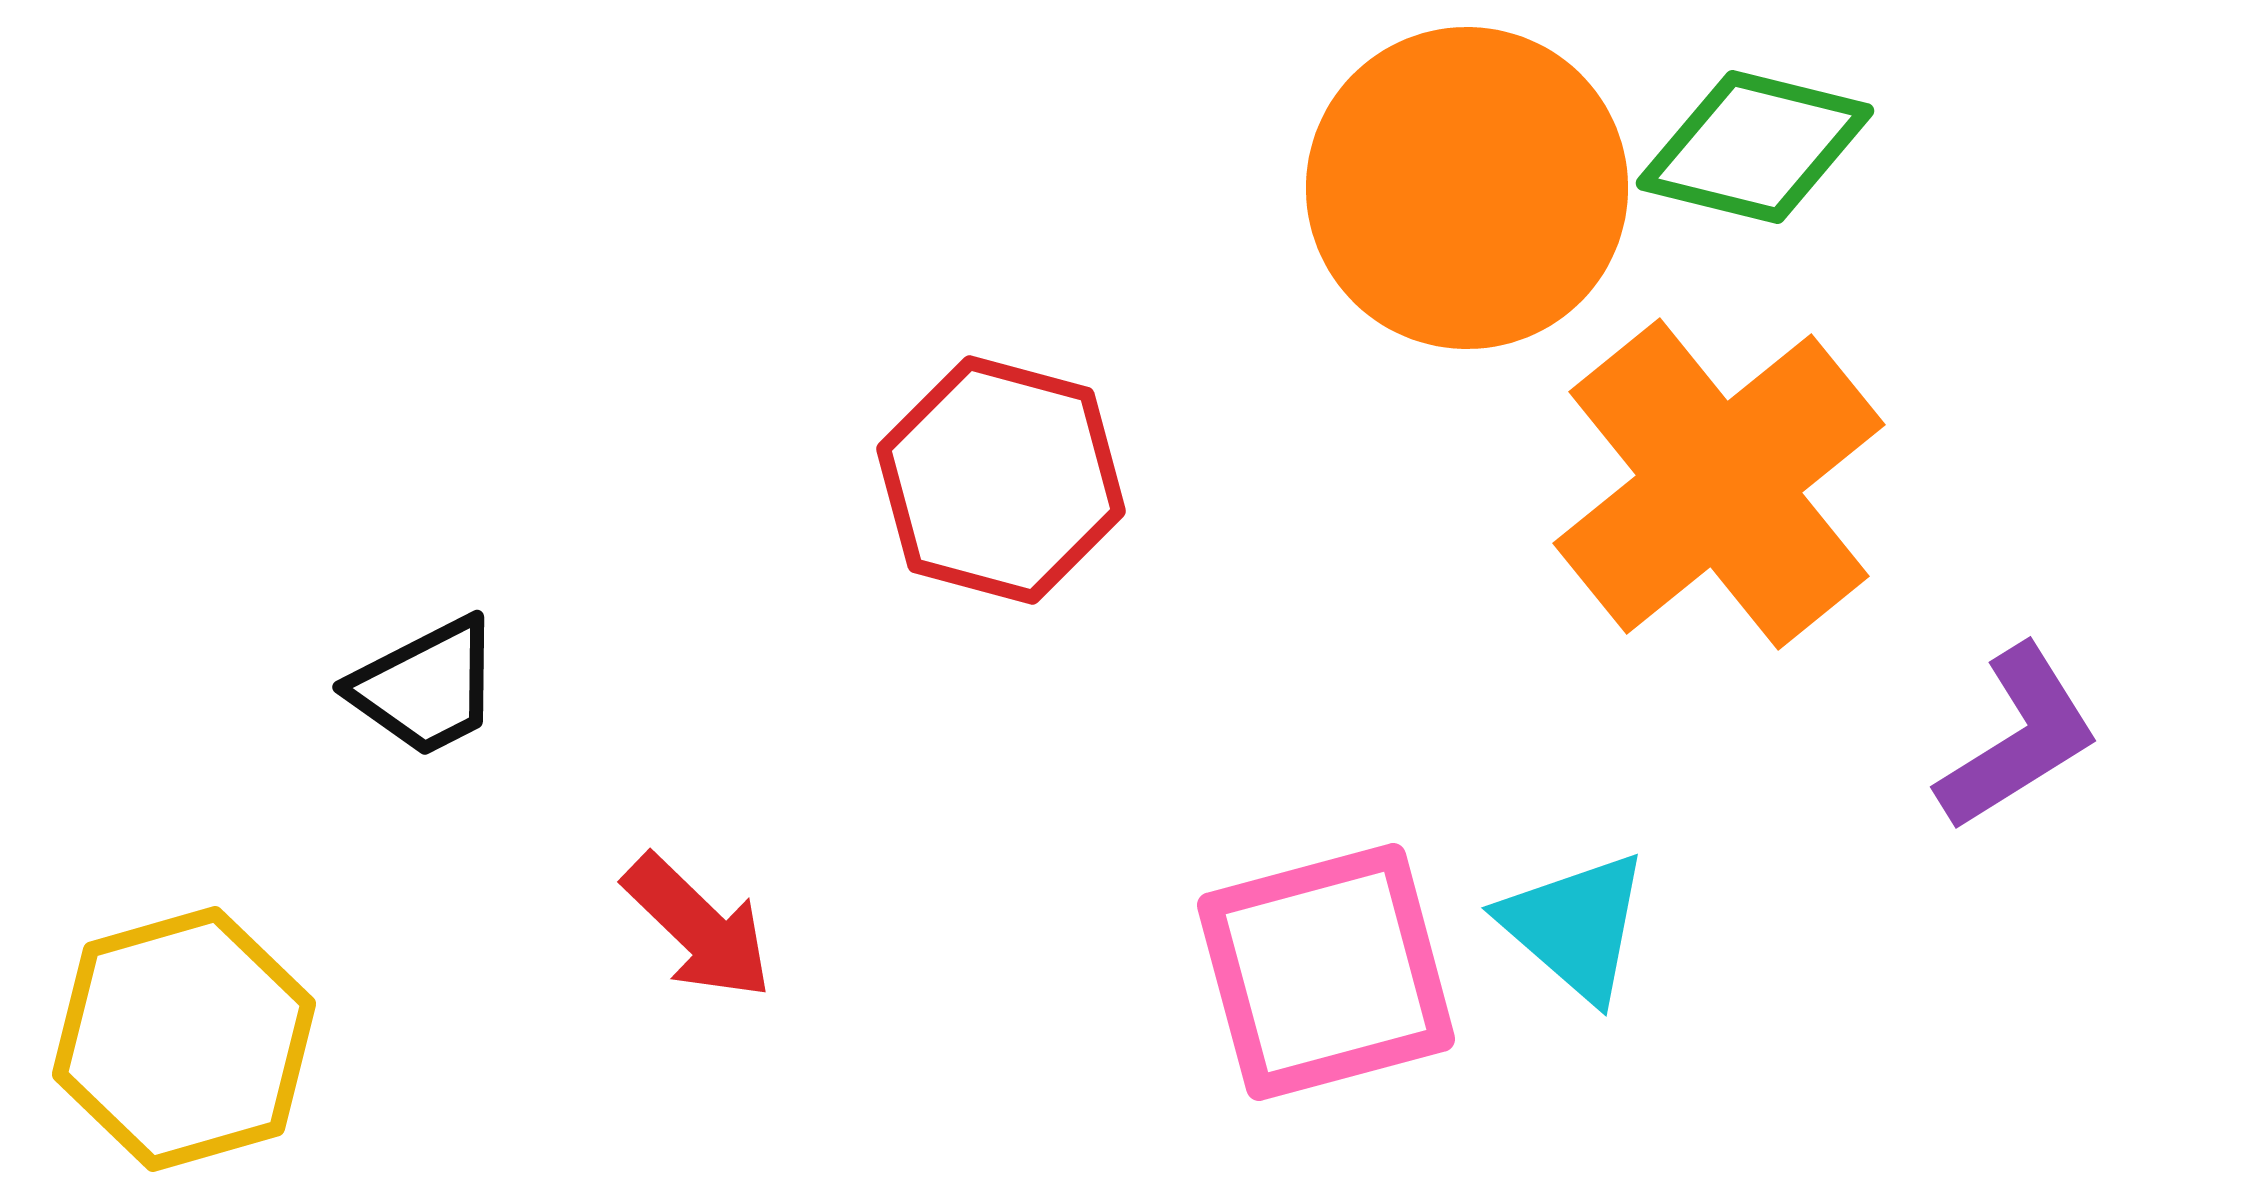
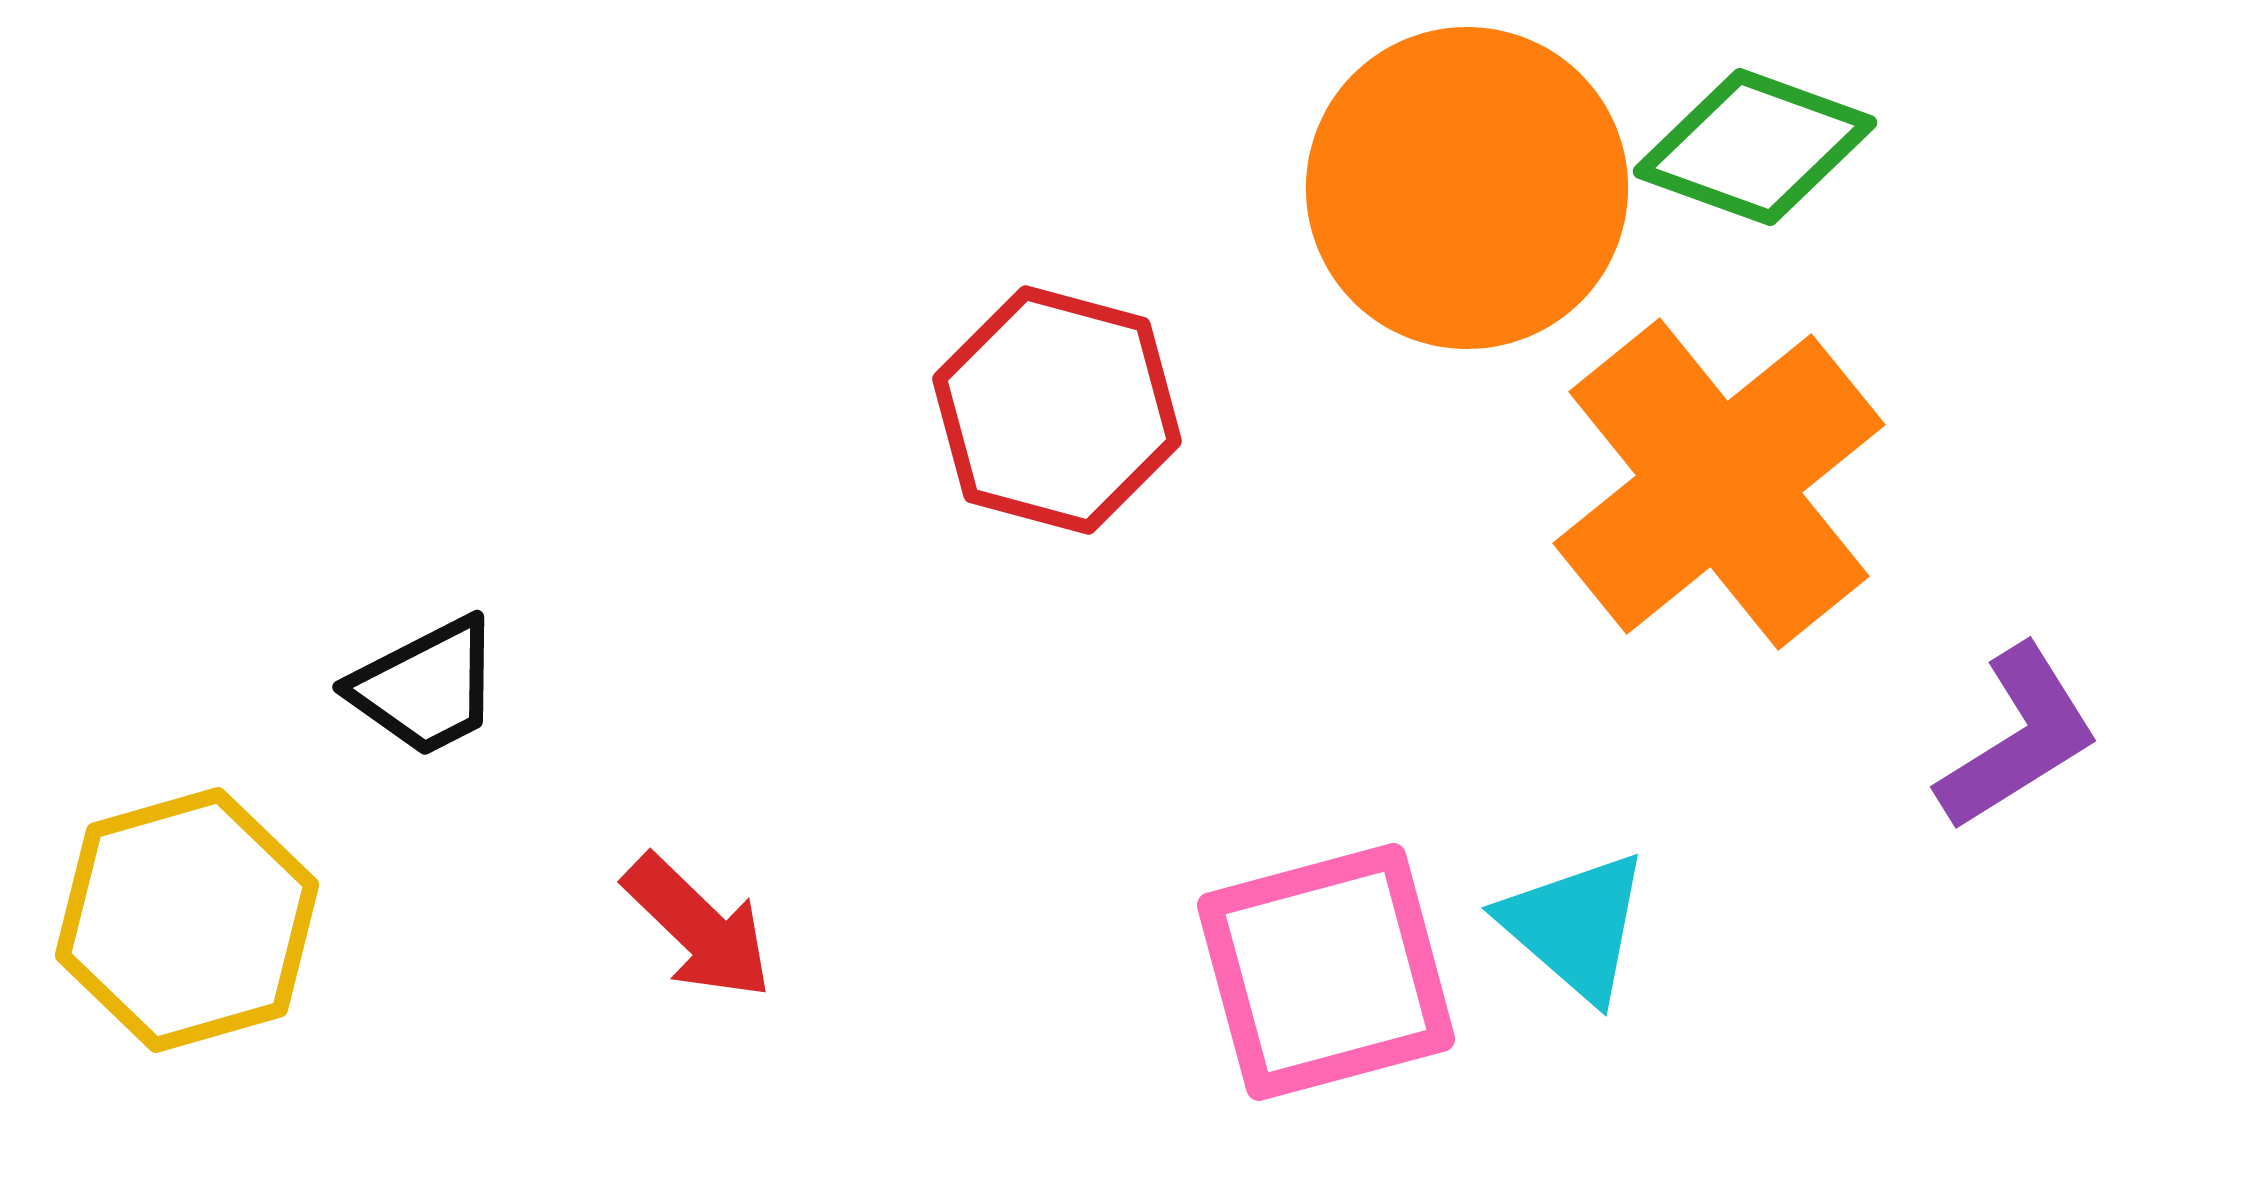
green diamond: rotated 6 degrees clockwise
red hexagon: moved 56 px right, 70 px up
yellow hexagon: moved 3 px right, 119 px up
